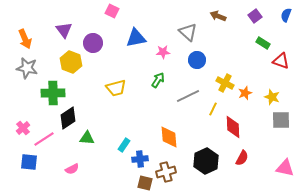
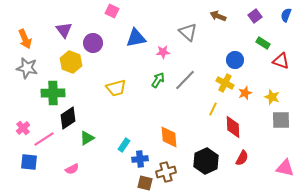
blue circle: moved 38 px right
gray line: moved 3 px left, 16 px up; rotated 20 degrees counterclockwise
green triangle: rotated 35 degrees counterclockwise
